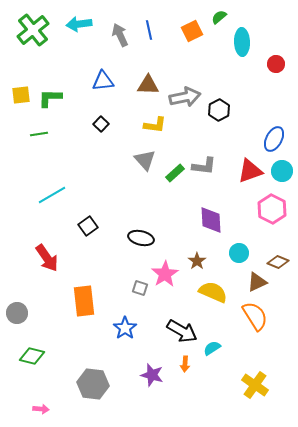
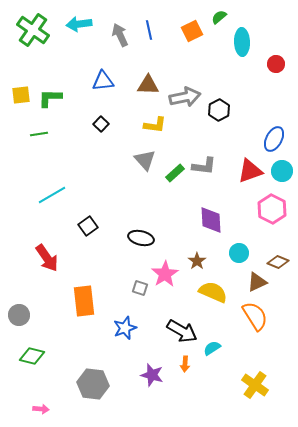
green cross at (33, 30): rotated 16 degrees counterclockwise
gray circle at (17, 313): moved 2 px right, 2 px down
blue star at (125, 328): rotated 15 degrees clockwise
